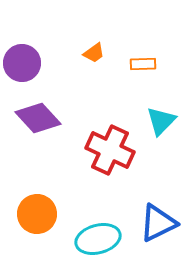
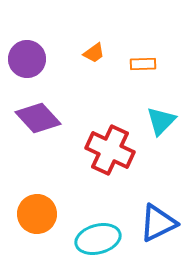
purple circle: moved 5 px right, 4 px up
